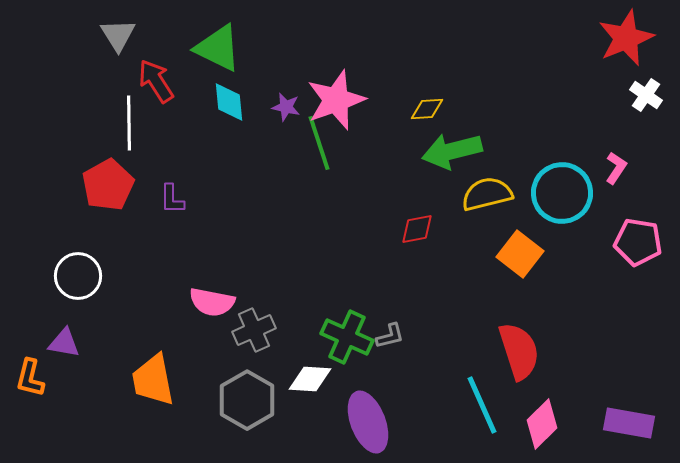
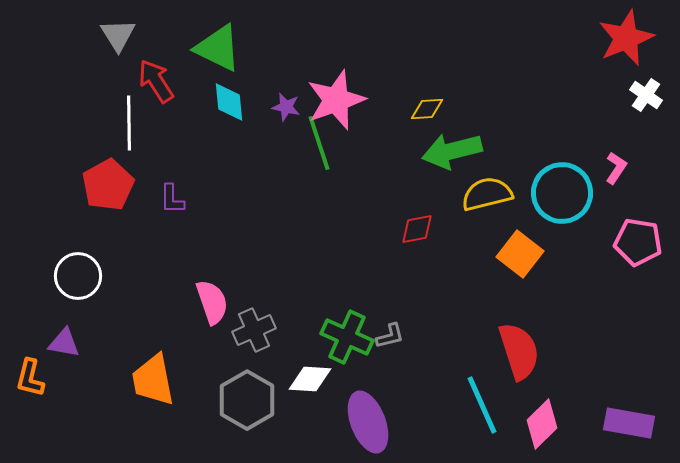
pink semicircle: rotated 120 degrees counterclockwise
